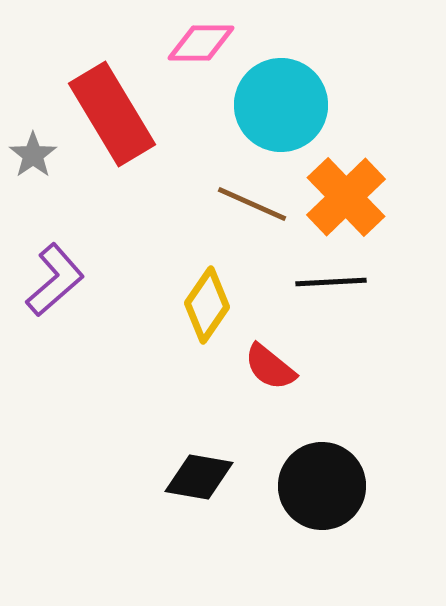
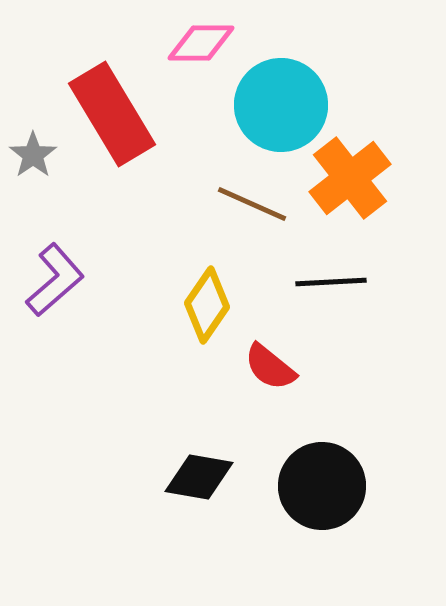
orange cross: moved 4 px right, 19 px up; rotated 6 degrees clockwise
